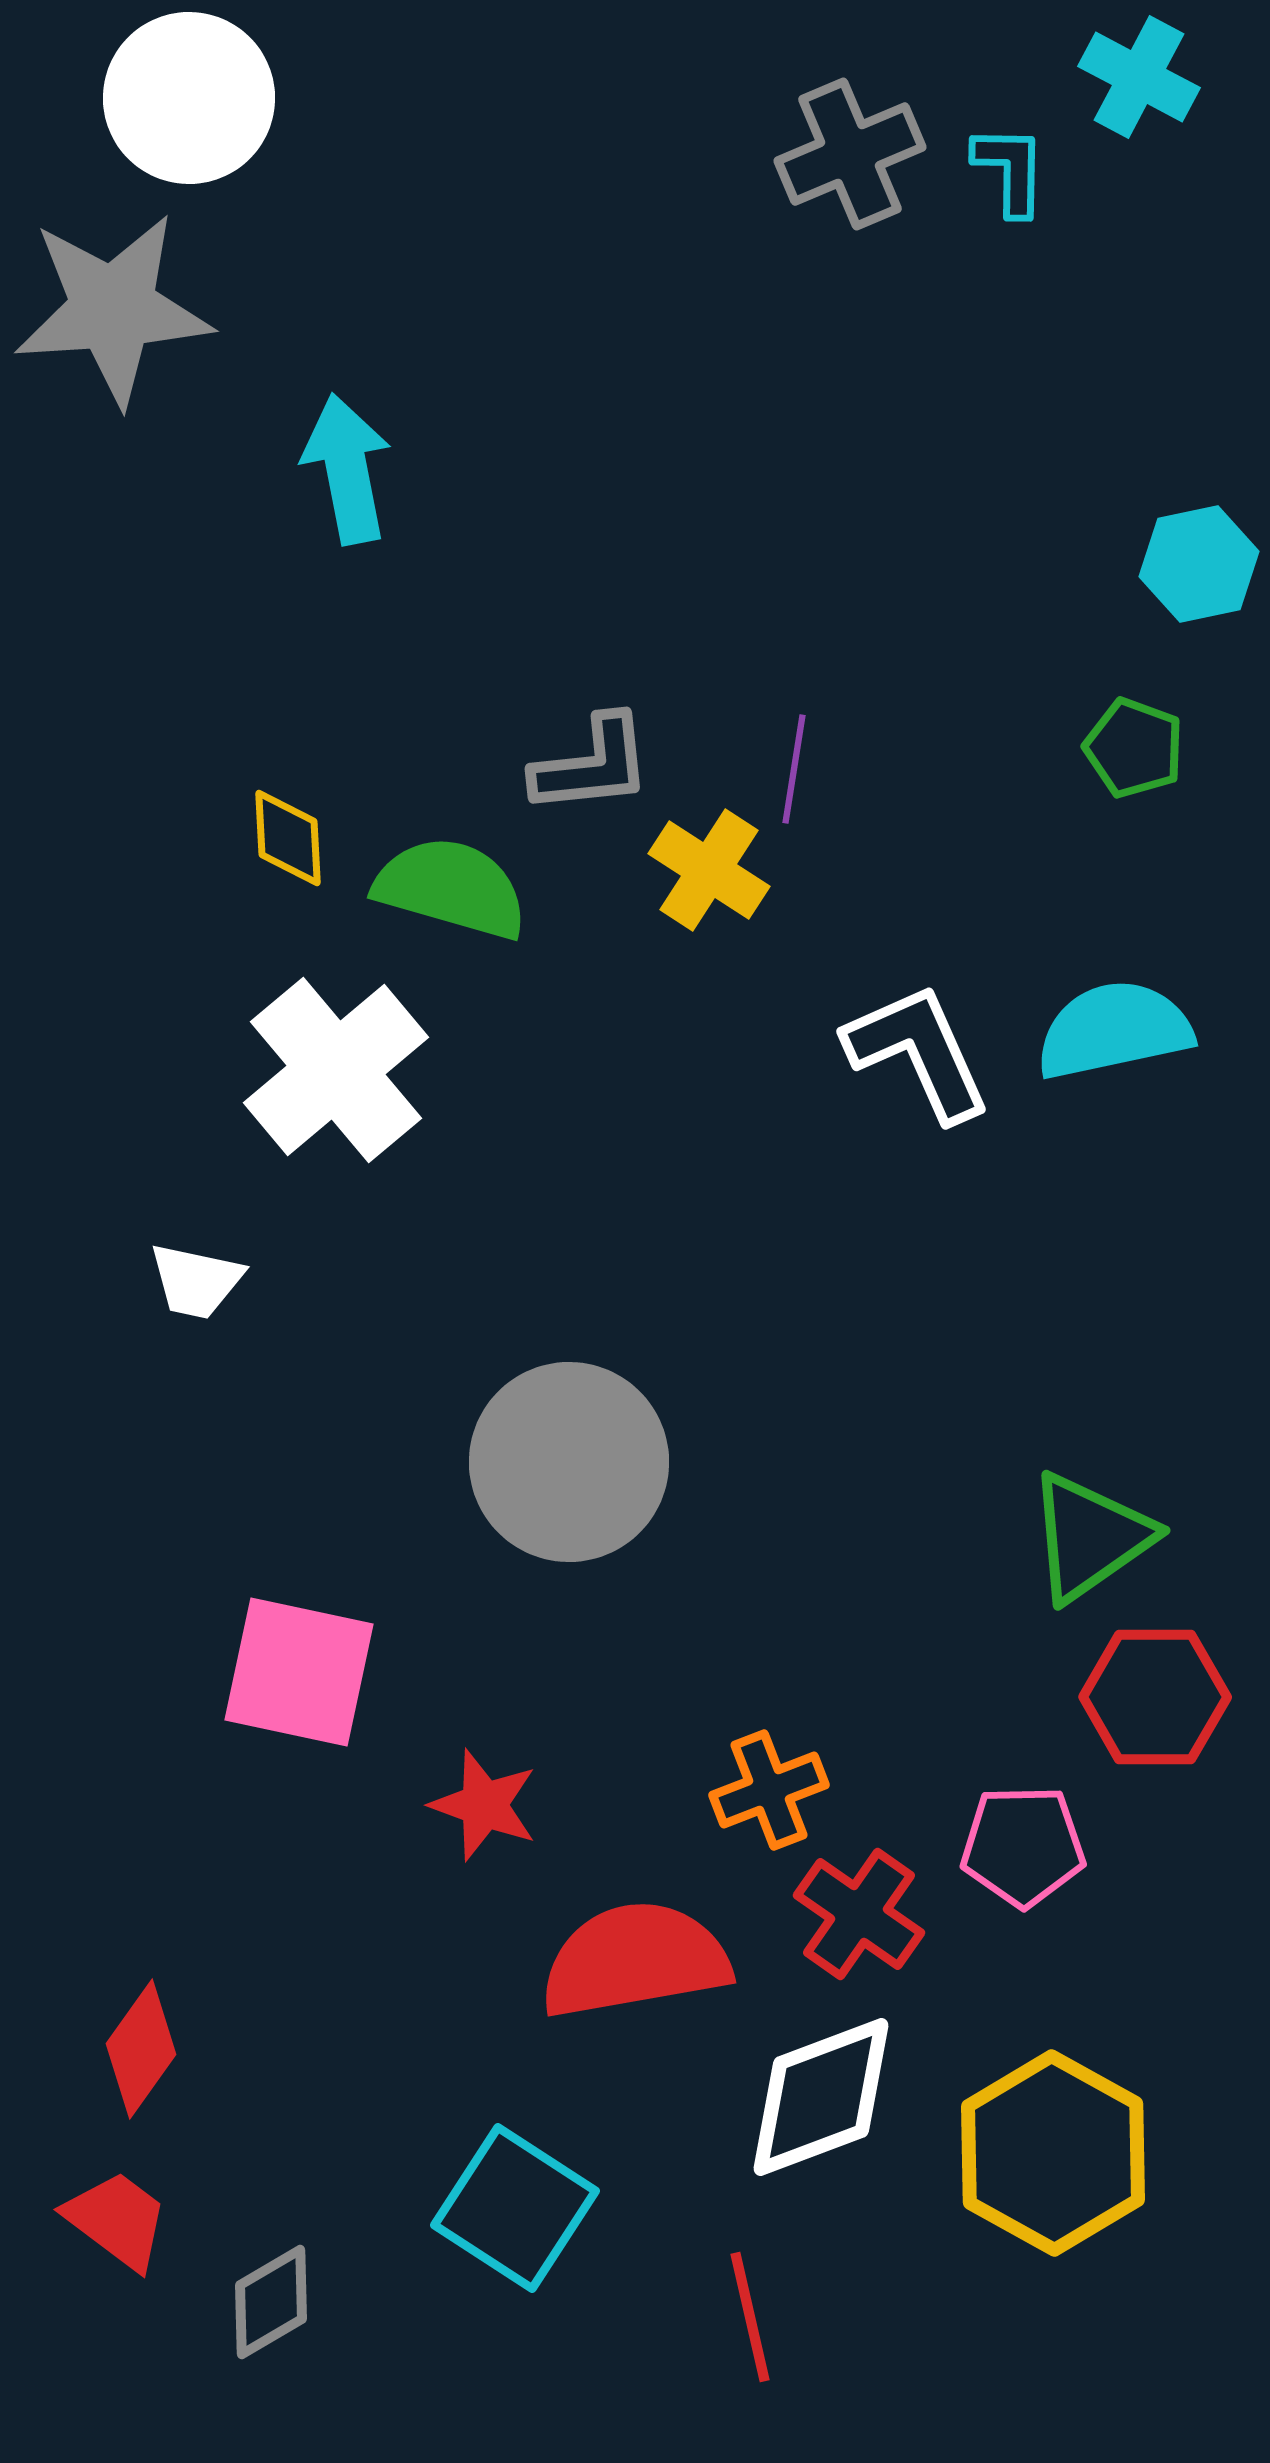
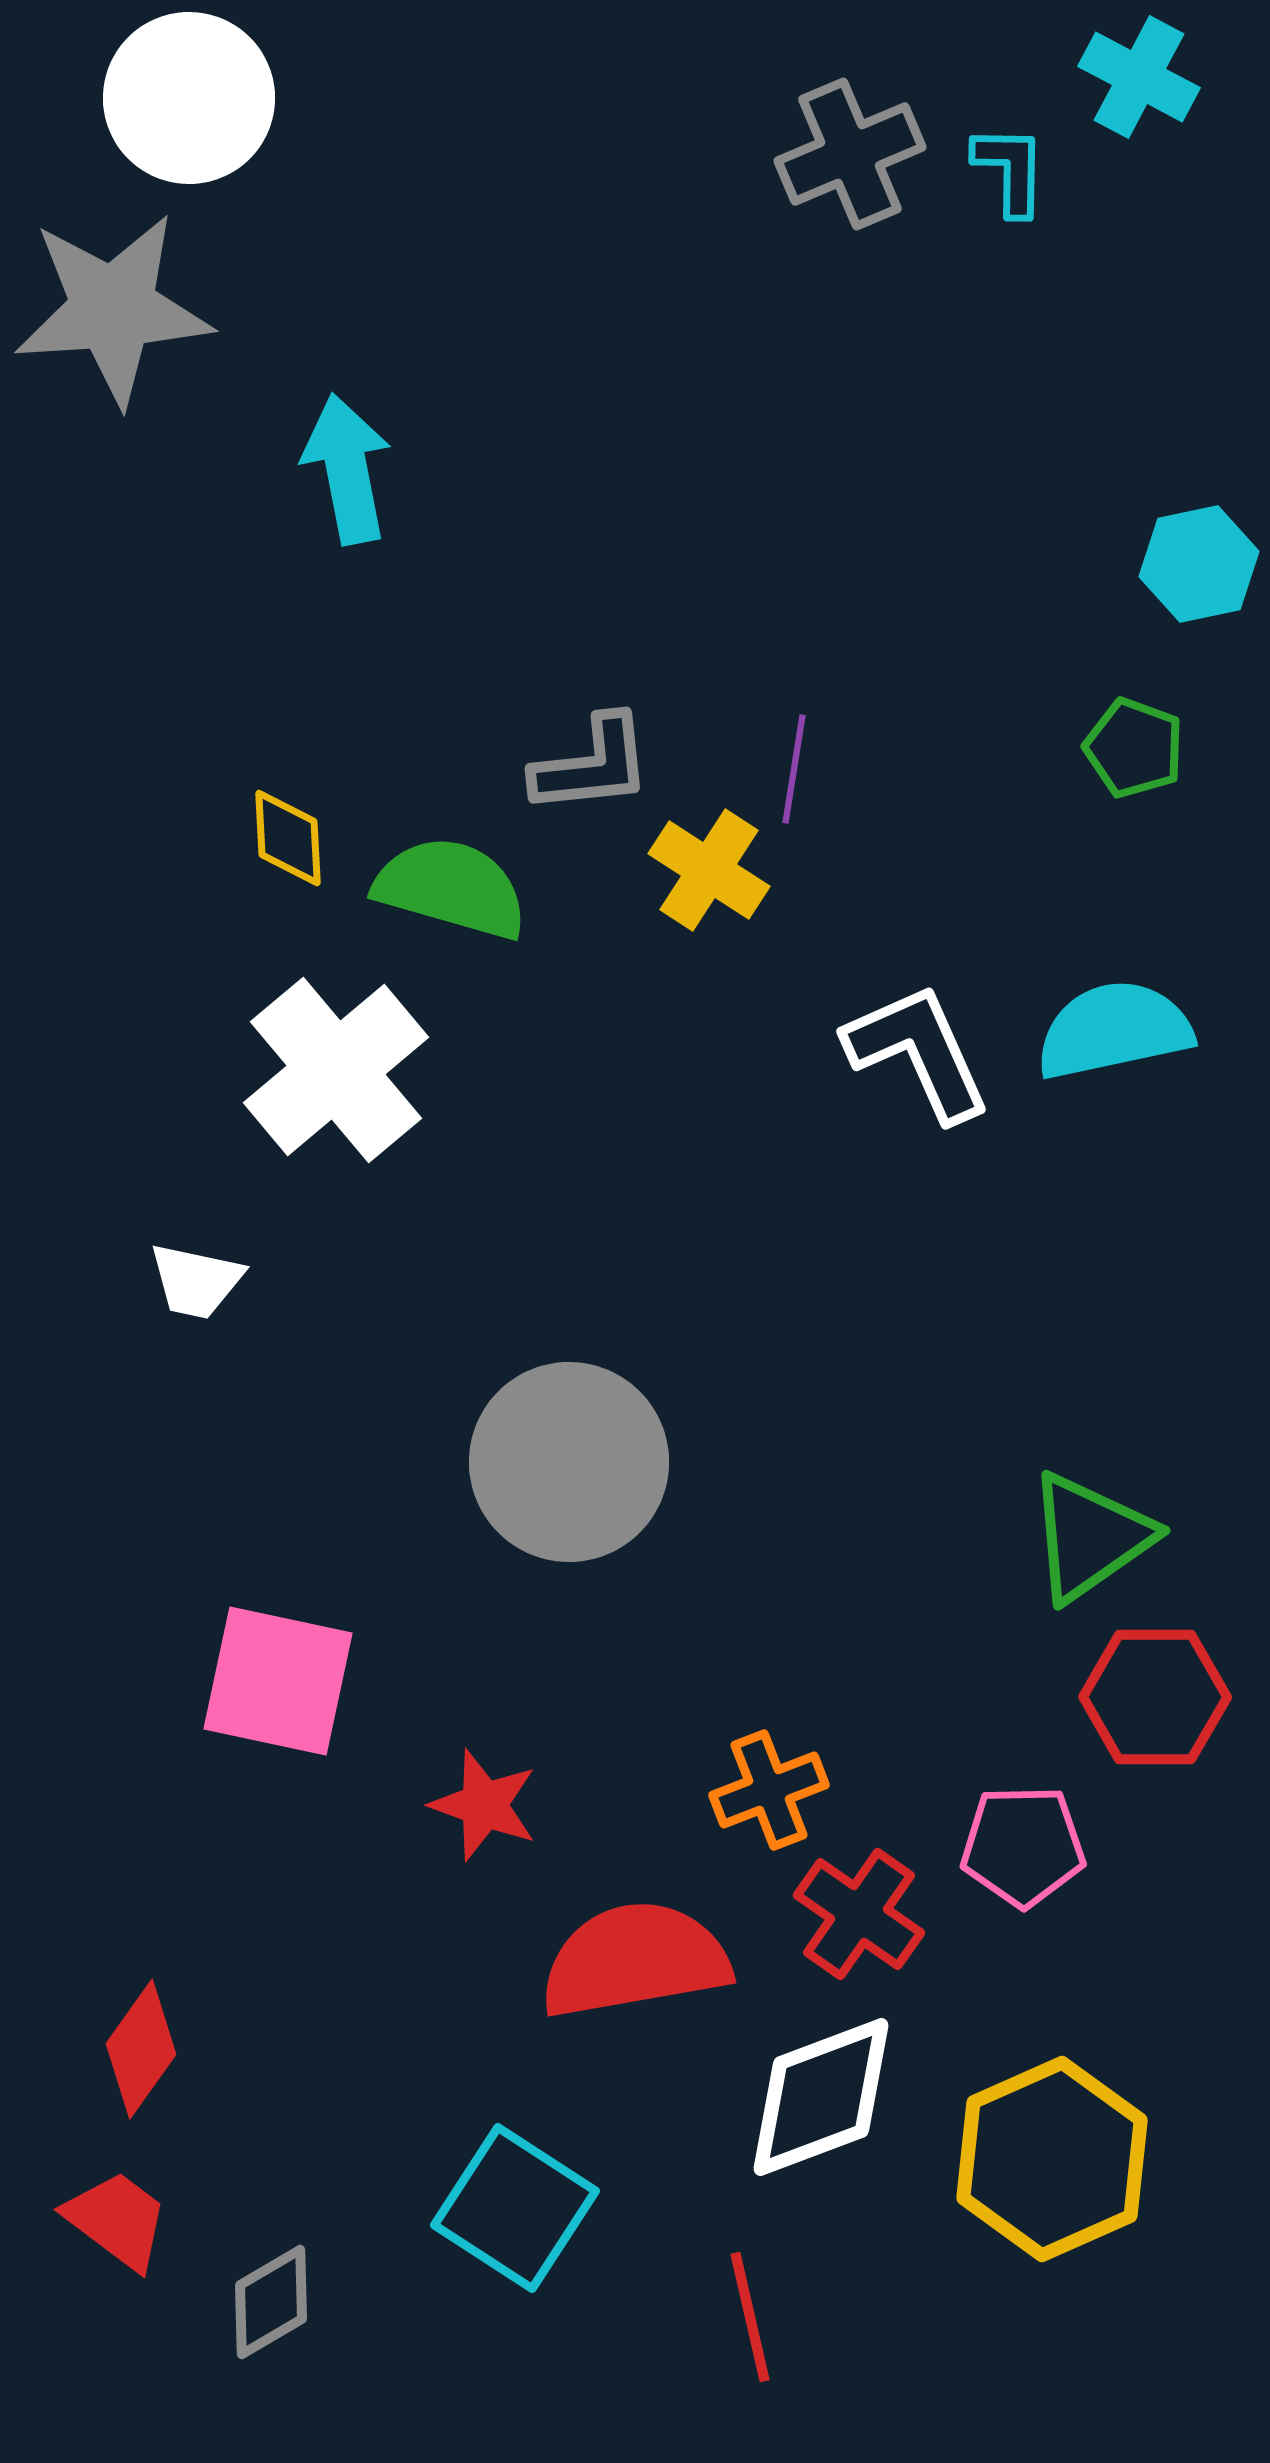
pink square: moved 21 px left, 9 px down
yellow hexagon: moved 1 px left, 6 px down; rotated 7 degrees clockwise
